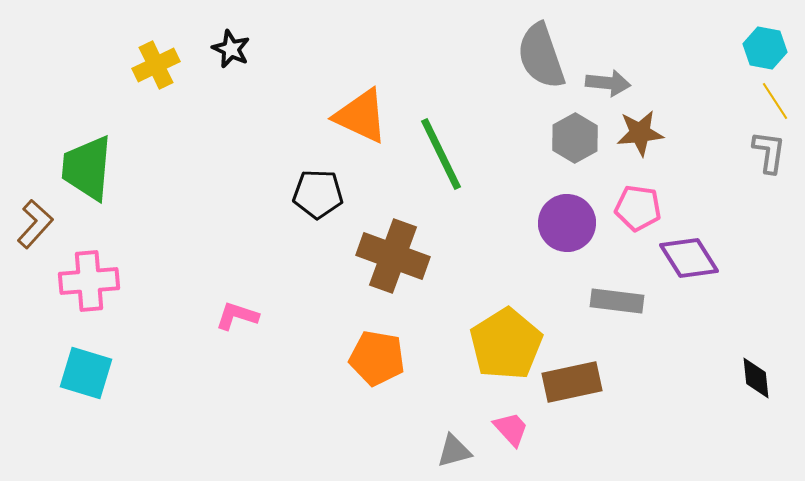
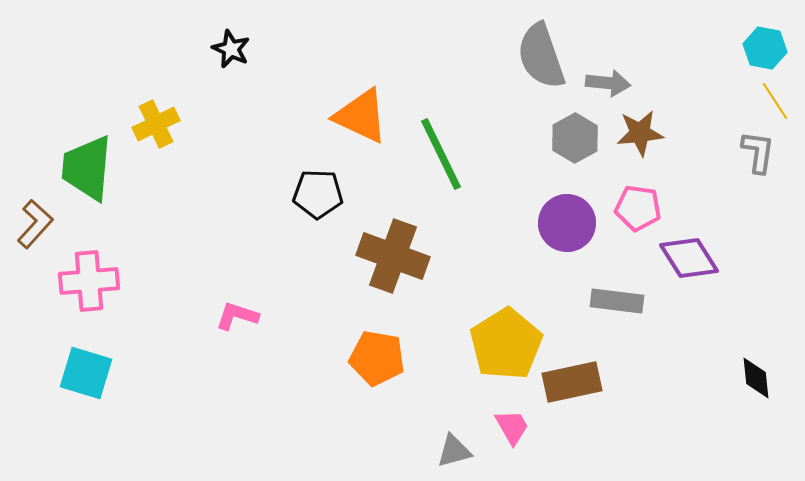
yellow cross: moved 59 px down
gray L-shape: moved 11 px left
pink trapezoid: moved 1 px right, 2 px up; rotated 12 degrees clockwise
